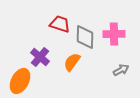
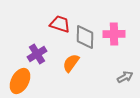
purple cross: moved 3 px left, 3 px up; rotated 18 degrees clockwise
orange semicircle: moved 1 px left, 1 px down
gray arrow: moved 4 px right, 7 px down
